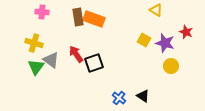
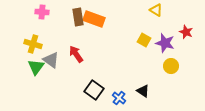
yellow cross: moved 1 px left, 1 px down
black square: moved 27 px down; rotated 36 degrees counterclockwise
black triangle: moved 5 px up
